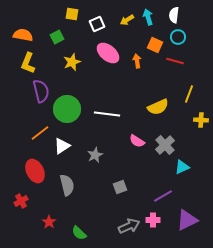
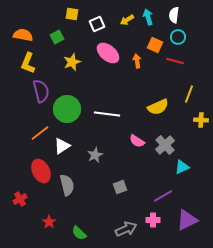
red ellipse: moved 6 px right
red cross: moved 1 px left, 2 px up
gray arrow: moved 3 px left, 3 px down
